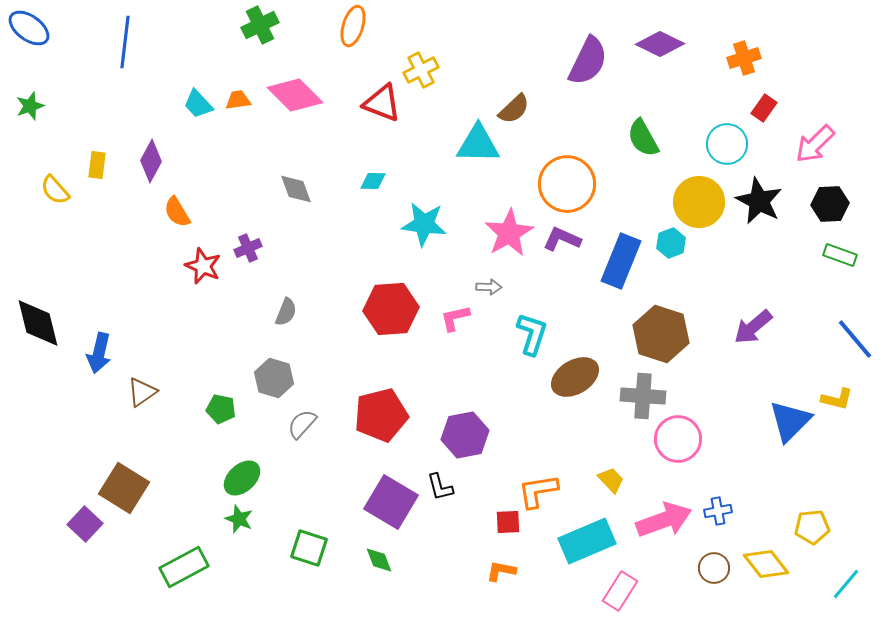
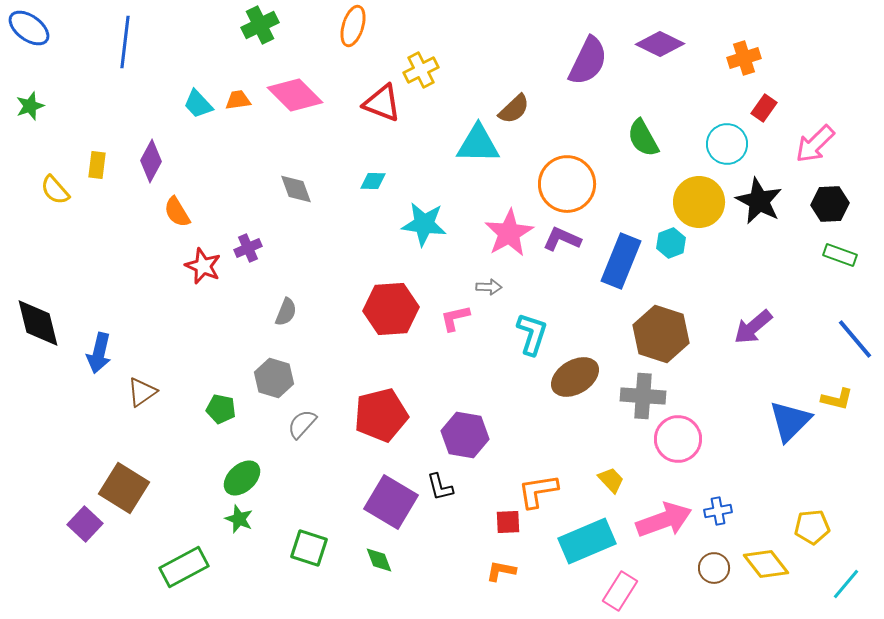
purple hexagon at (465, 435): rotated 21 degrees clockwise
